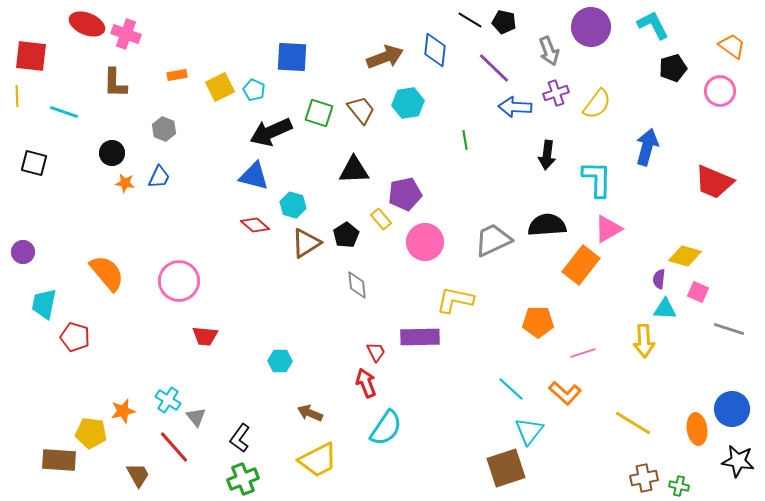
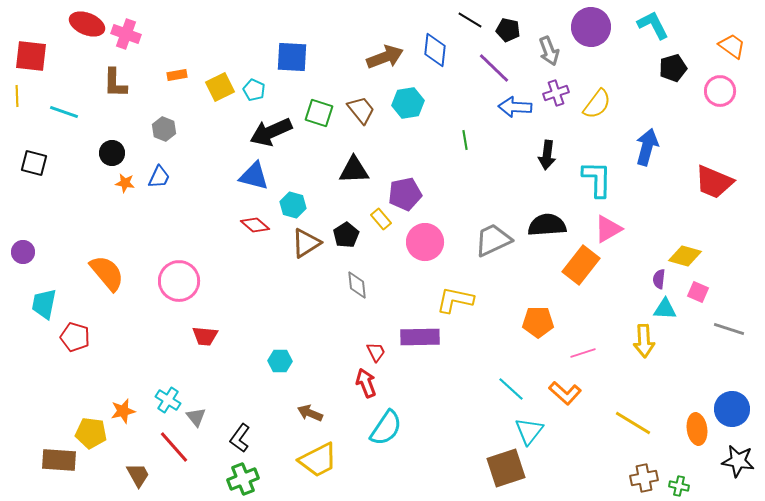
black pentagon at (504, 22): moved 4 px right, 8 px down
